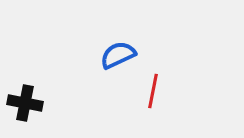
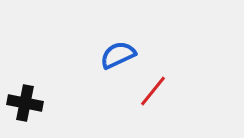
red line: rotated 28 degrees clockwise
